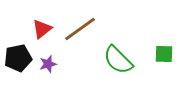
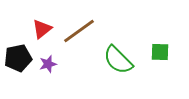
brown line: moved 1 px left, 2 px down
green square: moved 4 px left, 2 px up
